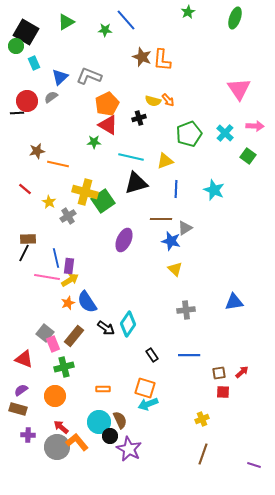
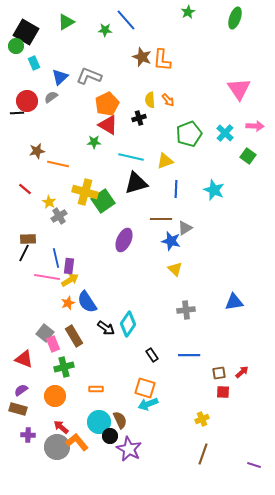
yellow semicircle at (153, 101): moved 3 px left, 1 px up; rotated 70 degrees clockwise
gray cross at (68, 216): moved 9 px left
brown rectangle at (74, 336): rotated 70 degrees counterclockwise
orange rectangle at (103, 389): moved 7 px left
